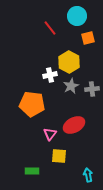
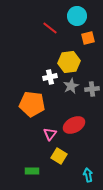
red line: rotated 14 degrees counterclockwise
yellow hexagon: rotated 25 degrees clockwise
white cross: moved 2 px down
yellow square: rotated 28 degrees clockwise
